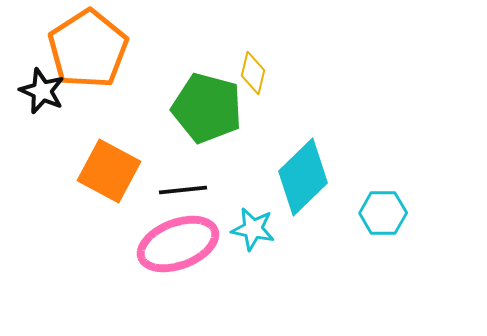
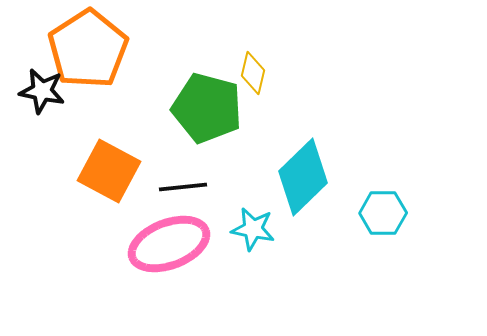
black star: rotated 12 degrees counterclockwise
black line: moved 3 px up
pink ellipse: moved 9 px left
